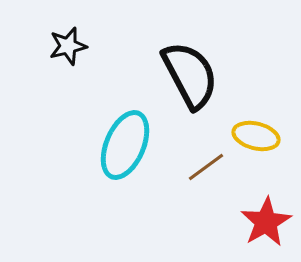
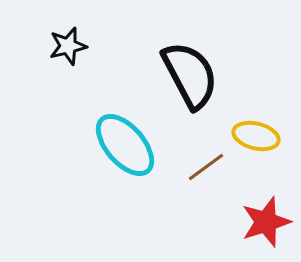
cyan ellipse: rotated 64 degrees counterclockwise
red star: rotated 12 degrees clockwise
